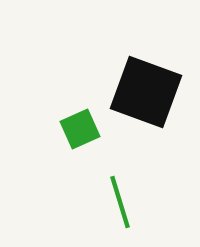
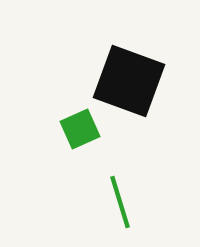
black square: moved 17 px left, 11 px up
